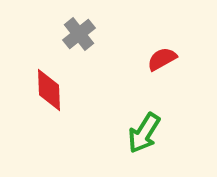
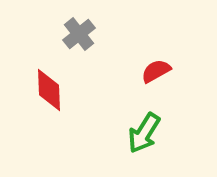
red semicircle: moved 6 px left, 12 px down
